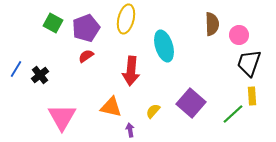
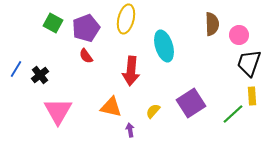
red semicircle: rotated 91 degrees counterclockwise
purple square: rotated 16 degrees clockwise
pink triangle: moved 4 px left, 6 px up
